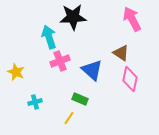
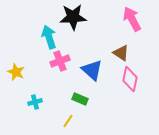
yellow line: moved 1 px left, 3 px down
